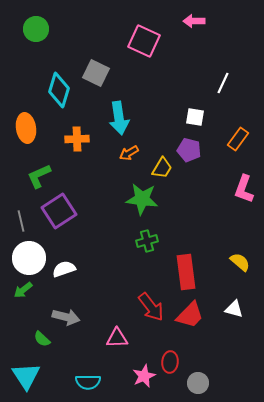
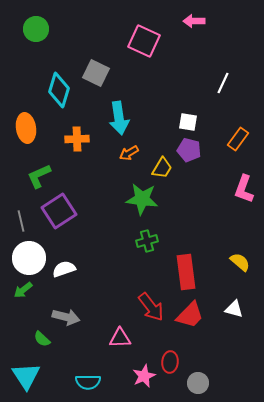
white square: moved 7 px left, 5 px down
pink triangle: moved 3 px right
